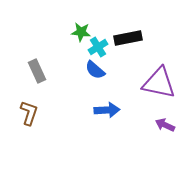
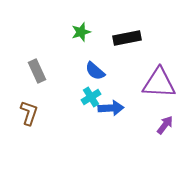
green star: rotated 24 degrees counterclockwise
black rectangle: moved 1 px left
cyan cross: moved 7 px left, 50 px down
blue semicircle: moved 1 px down
purple triangle: rotated 9 degrees counterclockwise
blue arrow: moved 4 px right, 2 px up
purple arrow: rotated 102 degrees clockwise
